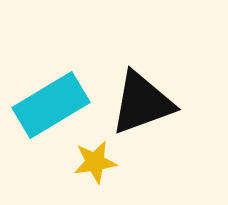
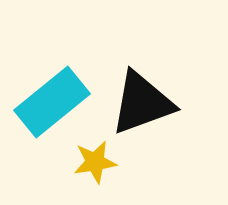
cyan rectangle: moved 1 px right, 3 px up; rotated 8 degrees counterclockwise
